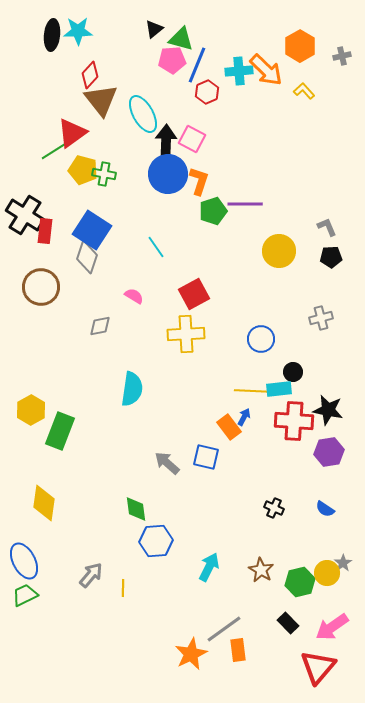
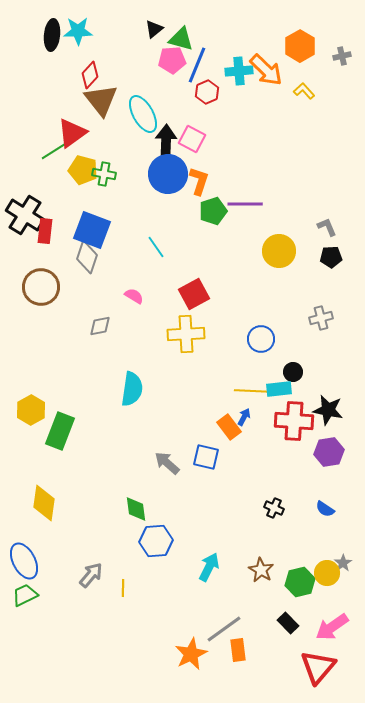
blue square at (92, 230): rotated 12 degrees counterclockwise
